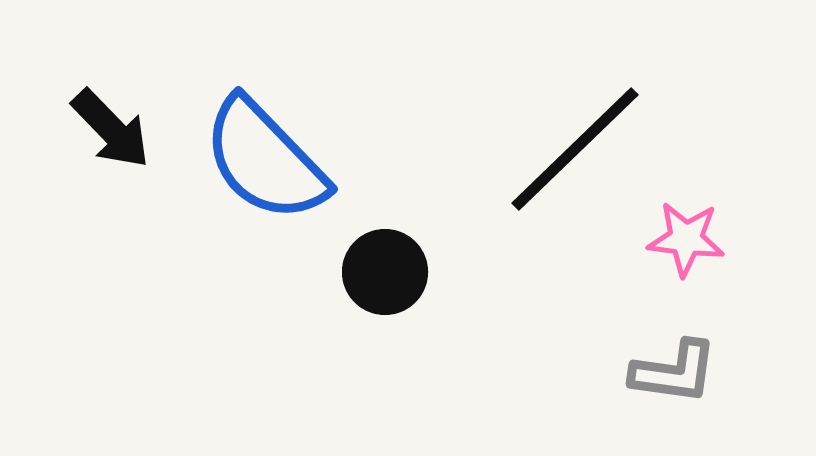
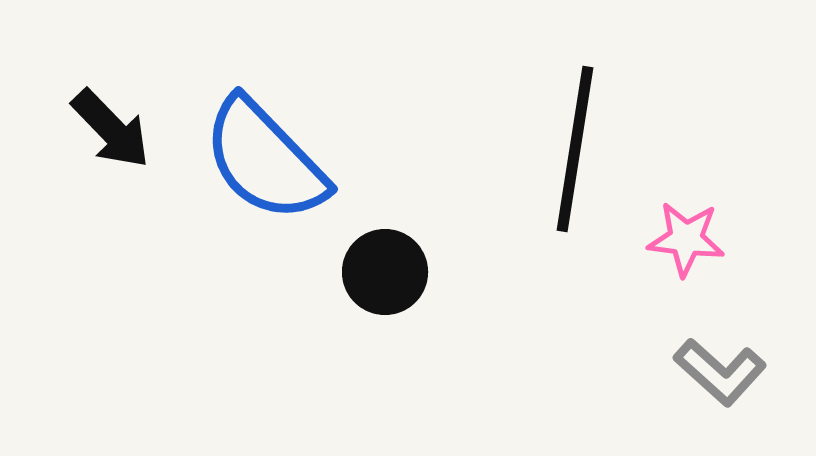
black line: rotated 37 degrees counterclockwise
gray L-shape: moved 46 px right; rotated 34 degrees clockwise
